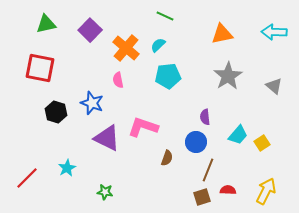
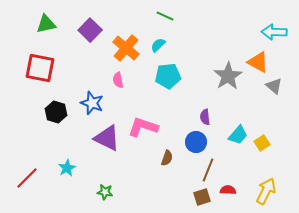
orange triangle: moved 36 px right, 28 px down; rotated 40 degrees clockwise
